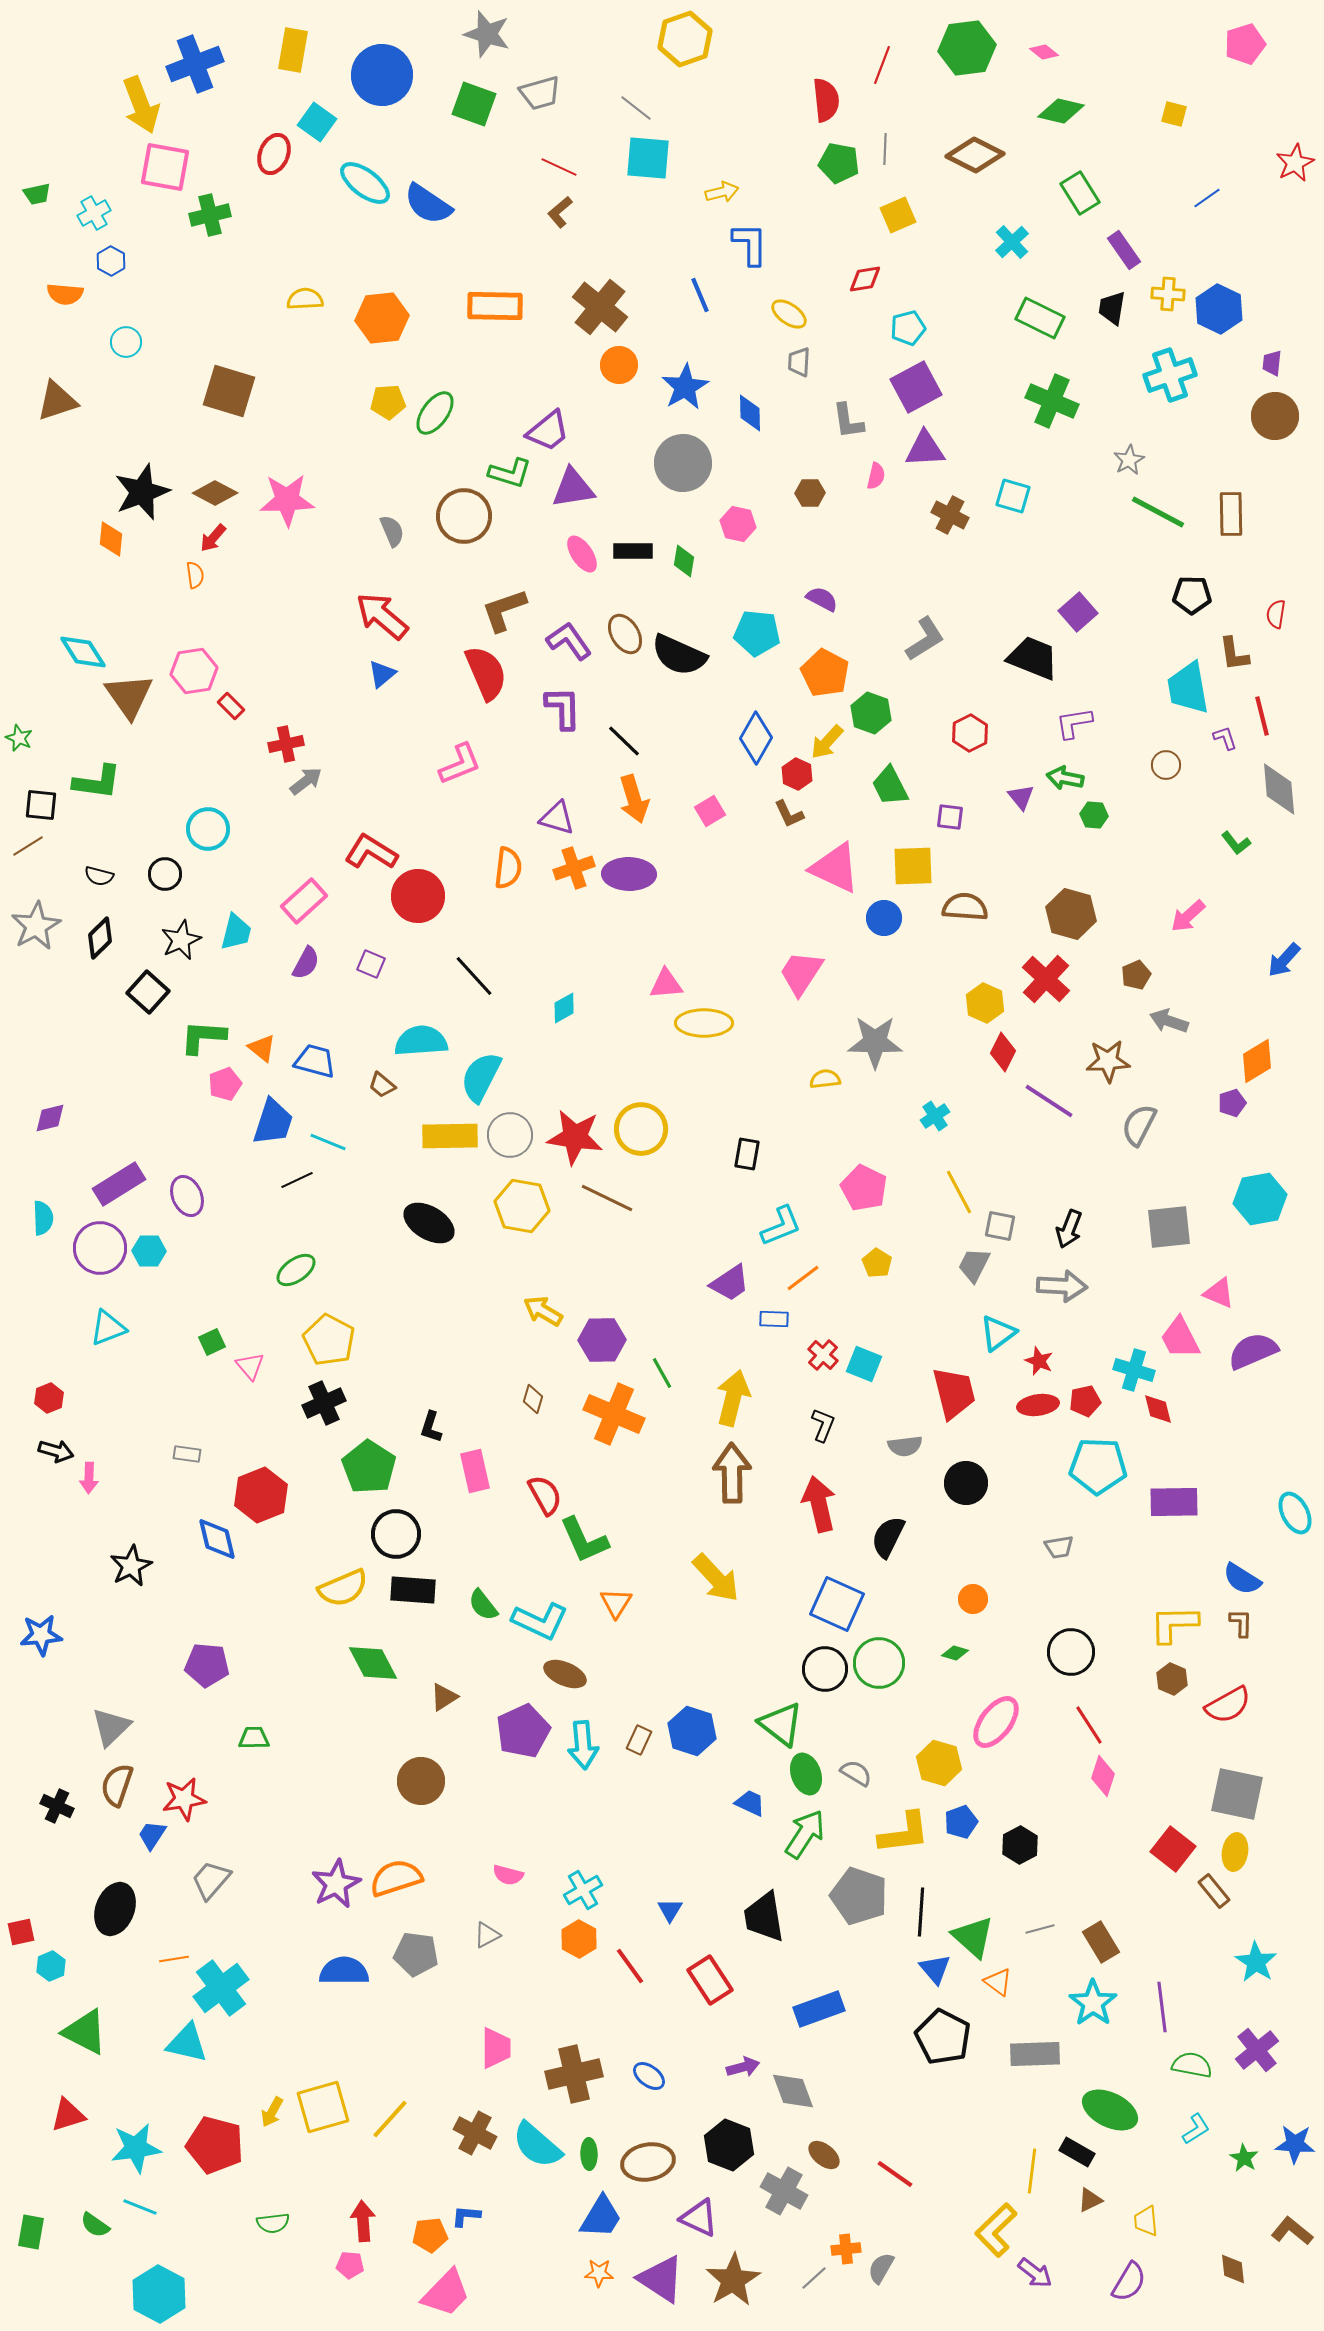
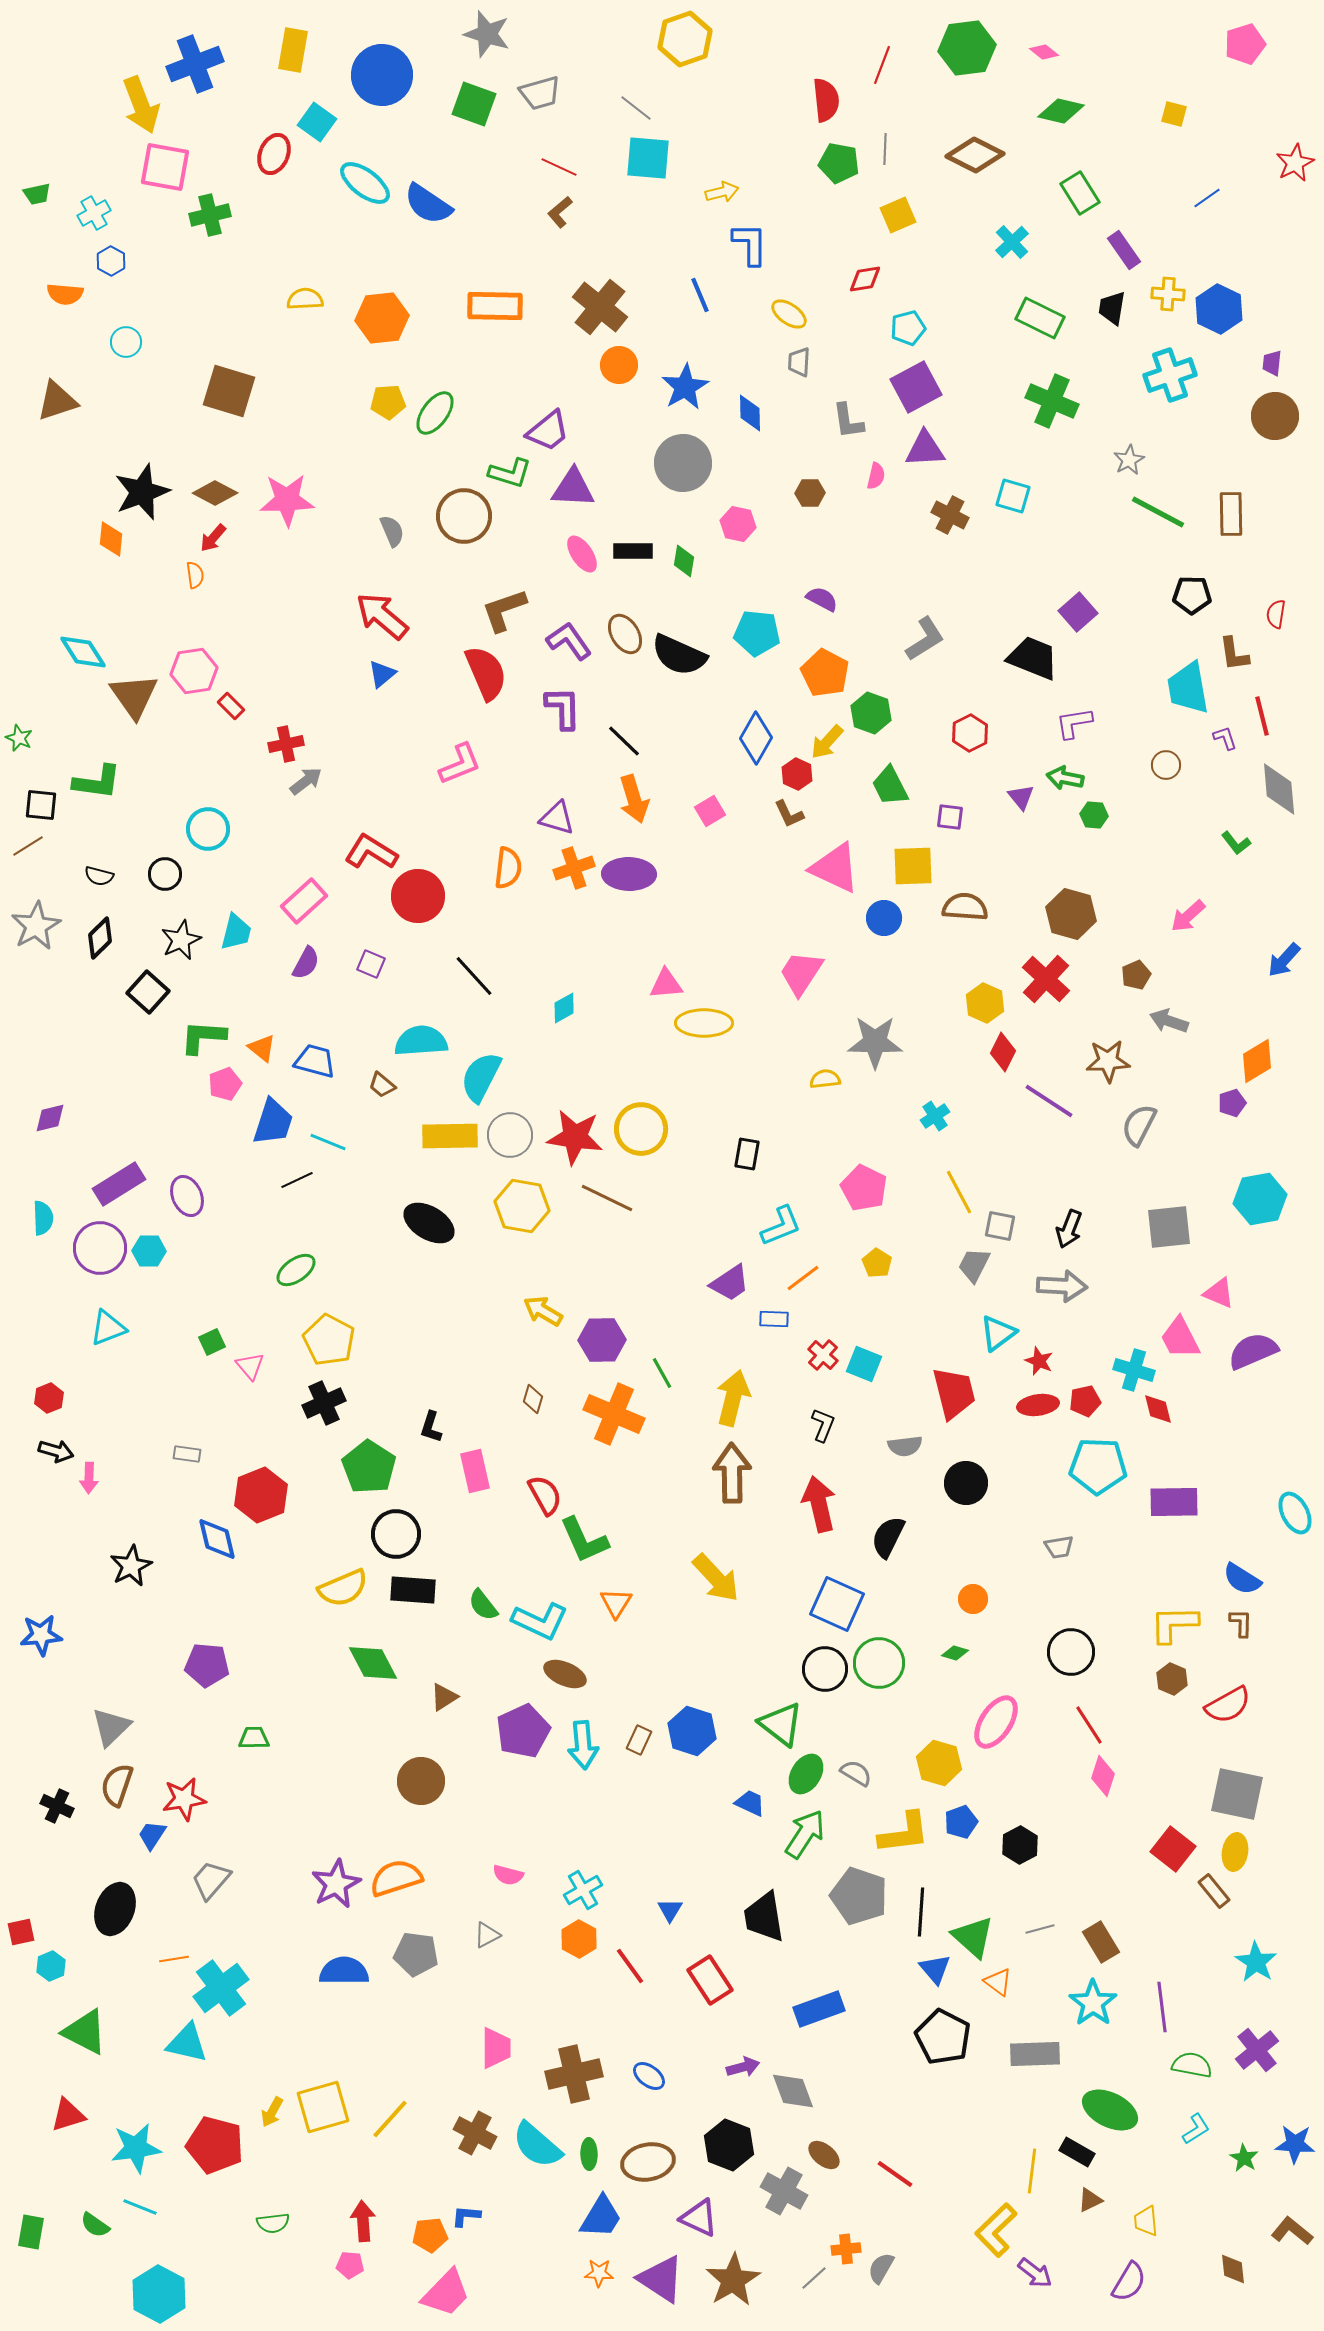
purple triangle at (573, 488): rotated 12 degrees clockwise
brown triangle at (129, 696): moved 5 px right
pink ellipse at (996, 1722): rotated 4 degrees counterclockwise
green ellipse at (806, 1774): rotated 51 degrees clockwise
